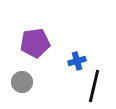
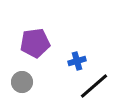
black line: rotated 36 degrees clockwise
